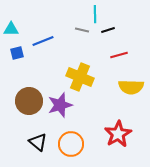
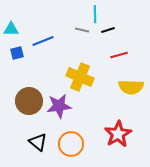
purple star: moved 1 px left, 1 px down; rotated 10 degrees clockwise
